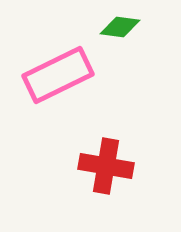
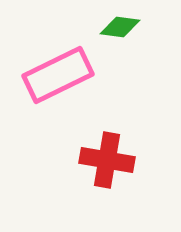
red cross: moved 1 px right, 6 px up
